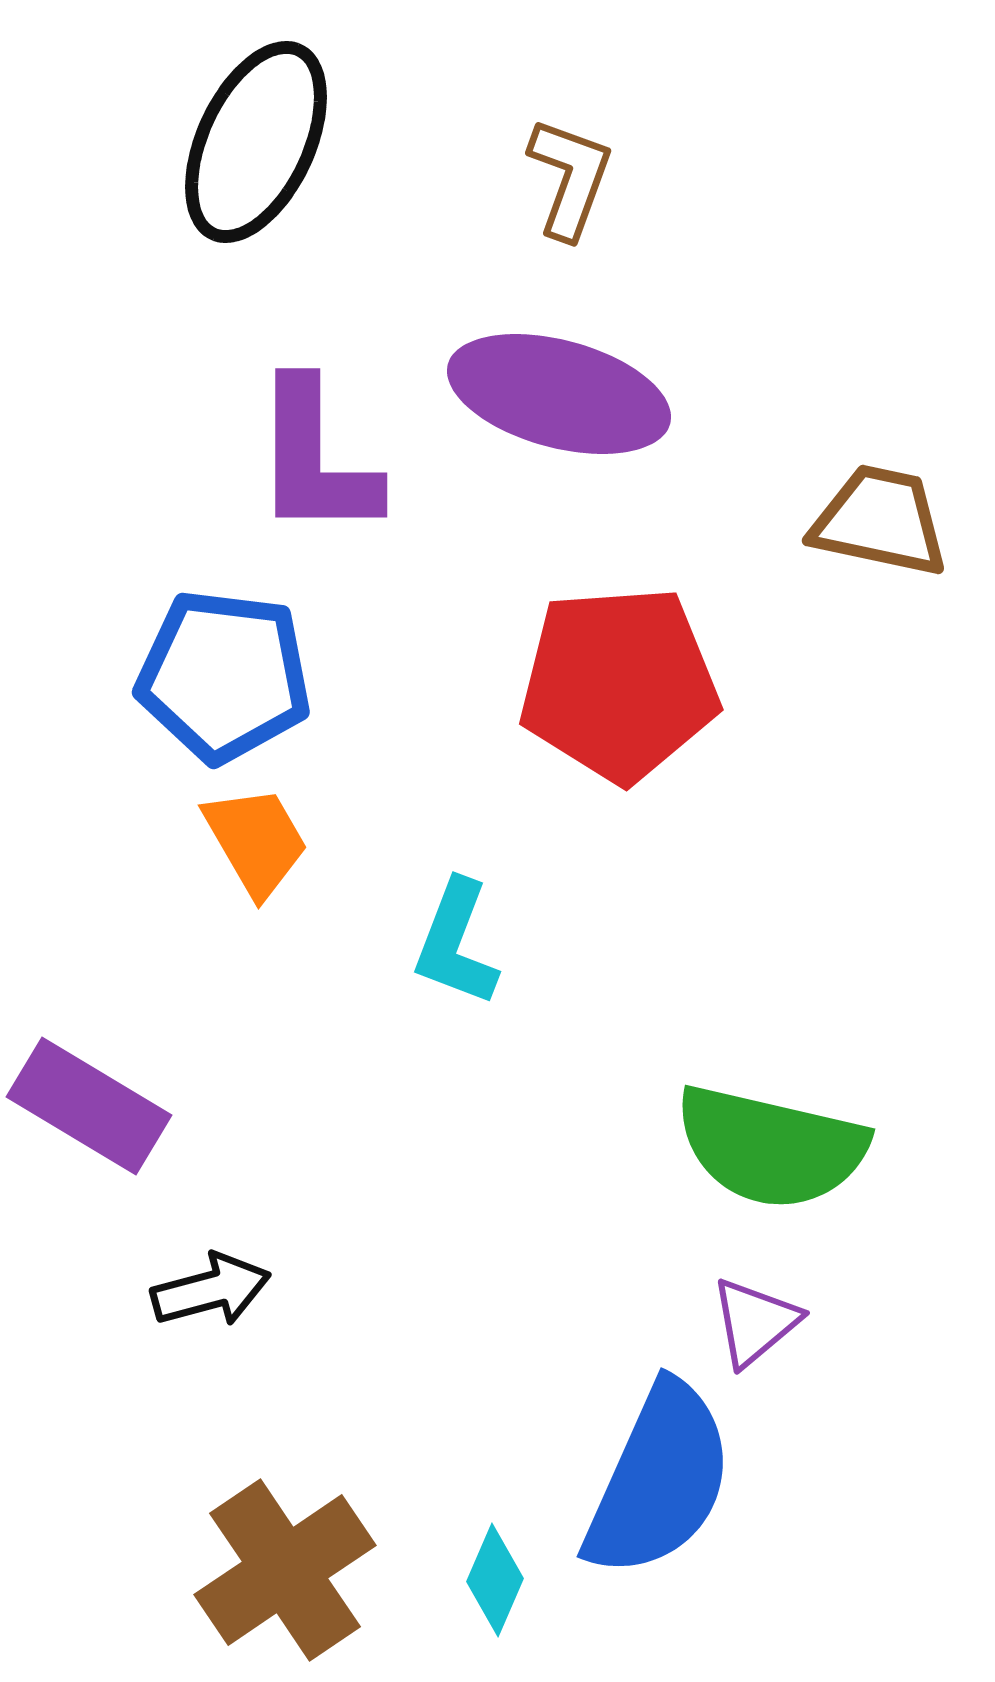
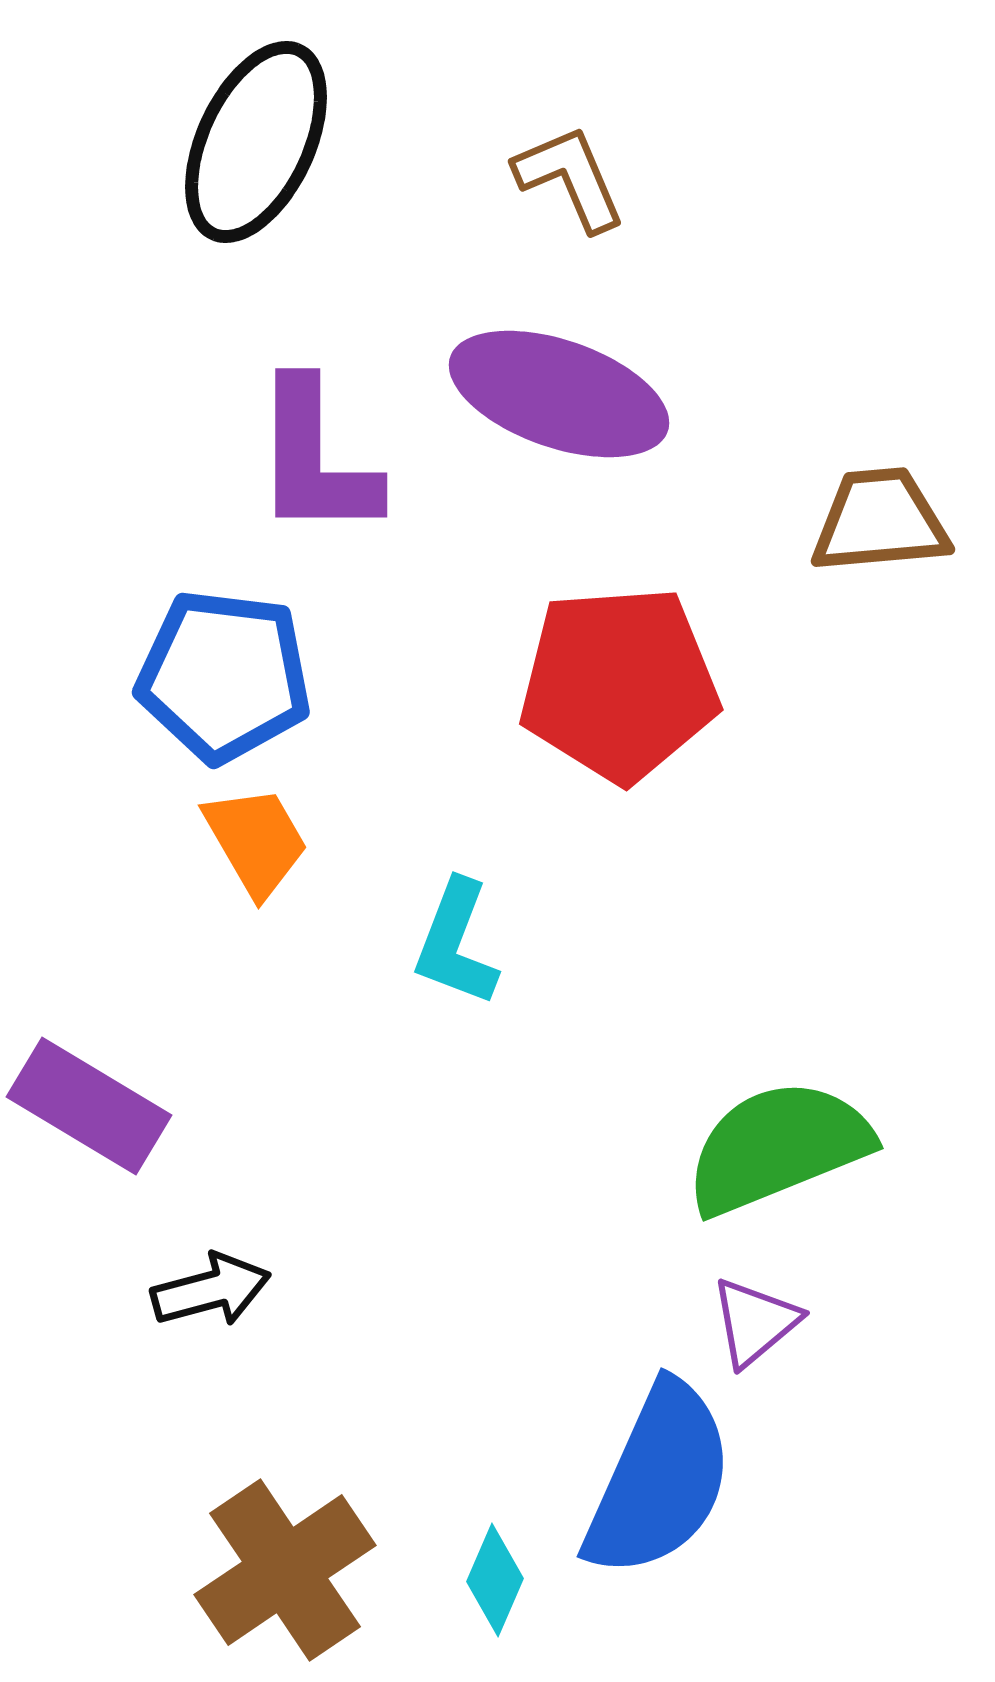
brown L-shape: rotated 43 degrees counterclockwise
purple ellipse: rotated 4 degrees clockwise
brown trapezoid: rotated 17 degrees counterclockwise
green semicircle: moved 7 px right; rotated 145 degrees clockwise
